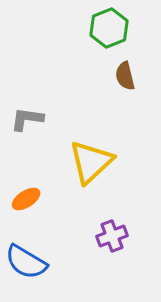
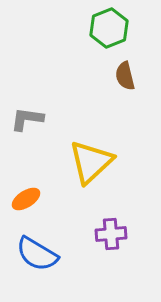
purple cross: moved 1 px left, 2 px up; rotated 16 degrees clockwise
blue semicircle: moved 11 px right, 8 px up
